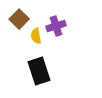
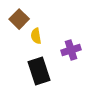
purple cross: moved 15 px right, 24 px down
